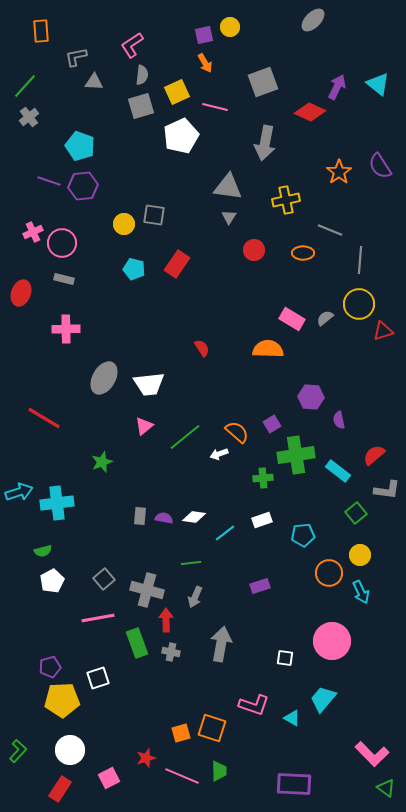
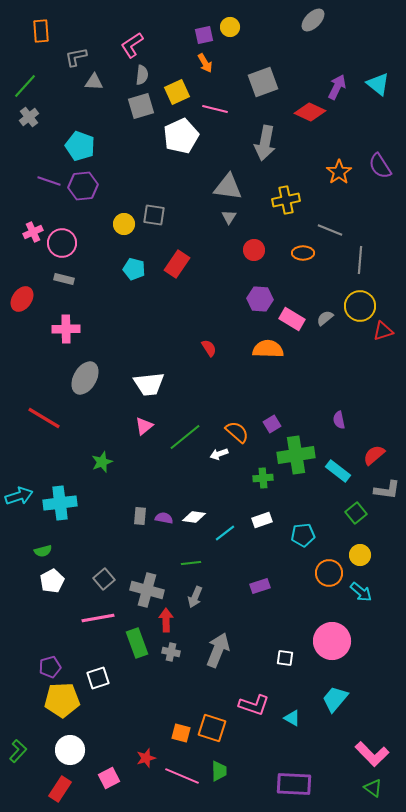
pink line at (215, 107): moved 2 px down
red ellipse at (21, 293): moved 1 px right, 6 px down; rotated 15 degrees clockwise
yellow circle at (359, 304): moved 1 px right, 2 px down
red semicircle at (202, 348): moved 7 px right
gray ellipse at (104, 378): moved 19 px left
purple hexagon at (311, 397): moved 51 px left, 98 px up
cyan arrow at (19, 492): moved 4 px down
cyan cross at (57, 503): moved 3 px right
cyan arrow at (361, 592): rotated 25 degrees counterclockwise
gray arrow at (221, 644): moved 3 px left, 6 px down; rotated 12 degrees clockwise
cyan trapezoid at (323, 699): moved 12 px right
orange square at (181, 733): rotated 30 degrees clockwise
green triangle at (386, 788): moved 13 px left
